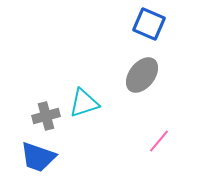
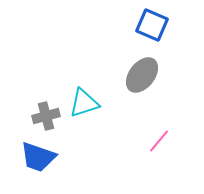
blue square: moved 3 px right, 1 px down
